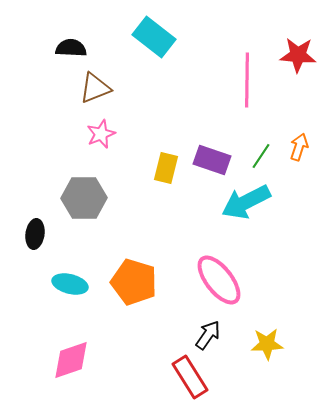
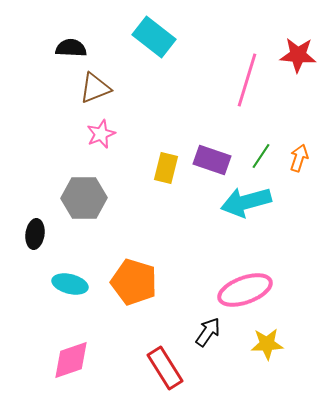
pink line: rotated 16 degrees clockwise
orange arrow: moved 11 px down
cyan arrow: rotated 12 degrees clockwise
pink ellipse: moved 26 px right, 10 px down; rotated 72 degrees counterclockwise
black arrow: moved 3 px up
red rectangle: moved 25 px left, 9 px up
